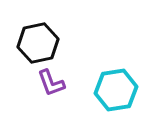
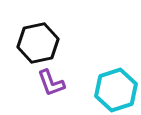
cyan hexagon: rotated 9 degrees counterclockwise
